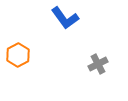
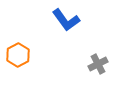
blue L-shape: moved 1 px right, 2 px down
